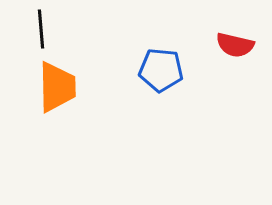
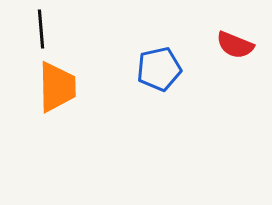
red semicircle: rotated 9 degrees clockwise
blue pentagon: moved 2 px left, 1 px up; rotated 18 degrees counterclockwise
